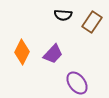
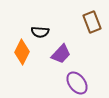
black semicircle: moved 23 px left, 17 px down
brown rectangle: rotated 55 degrees counterclockwise
purple trapezoid: moved 8 px right
